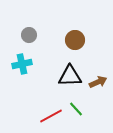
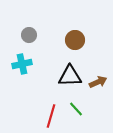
red line: rotated 45 degrees counterclockwise
